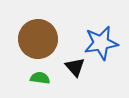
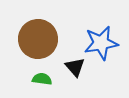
green semicircle: moved 2 px right, 1 px down
